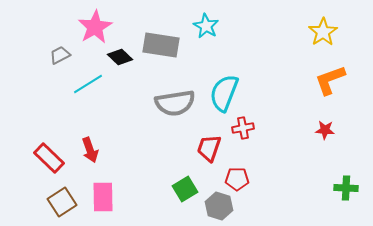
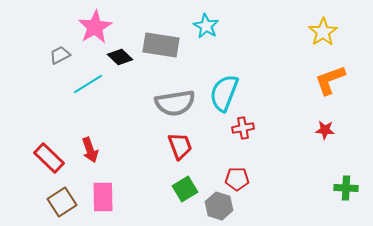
red trapezoid: moved 29 px left, 2 px up; rotated 140 degrees clockwise
